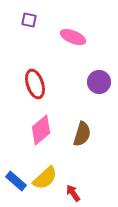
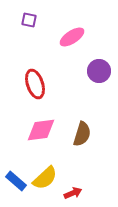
pink ellipse: moved 1 px left; rotated 55 degrees counterclockwise
purple circle: moved 11 px up
pink diamond: rotated 32 degrees clockwise
red arrow: rotated 102 degrees clockwise
